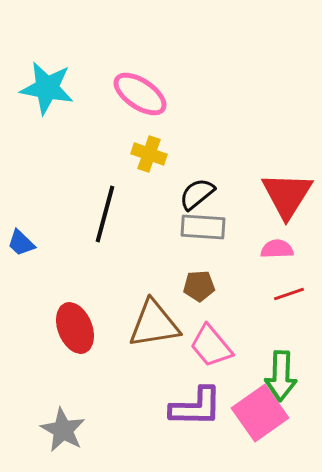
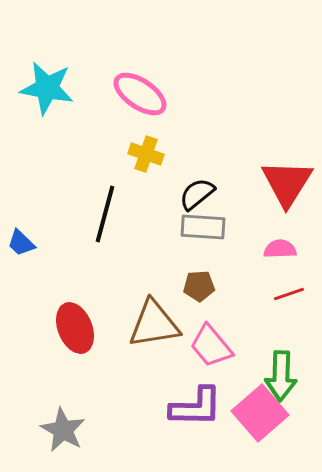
yellow cross: moved 3 px left
red triangle: moved 12 px up
pink semicircle: moved 3 px right
pink square: rotated 6 degrees counterclockwise
